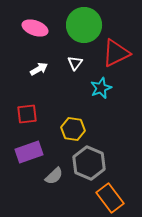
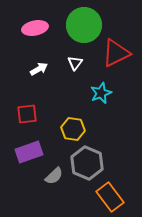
pink ellipse: rotated 30 degrees counterclockwise
cyan star: moved 5 px down
gray hexagon: moved 2 px left
orange rectangle: moved 1 px up
